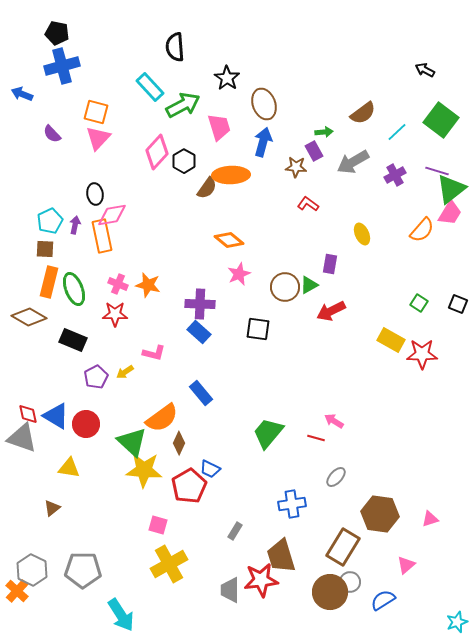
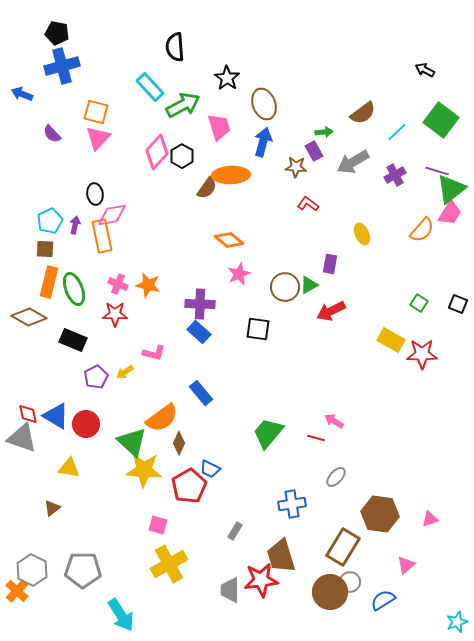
black hexagon at (184, 161): moved 2 px left, 5 px up
